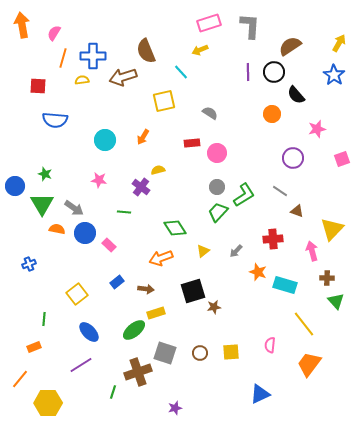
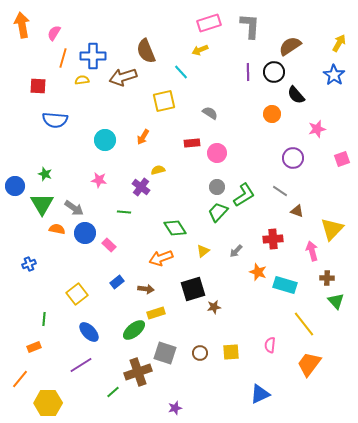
black square at (193, 291): moved 2 px up
green line at (113, 392): rotated 32 degrees clockwise
